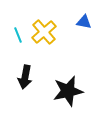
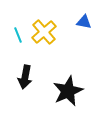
black star: rotated 12 degrees counterclockwise
